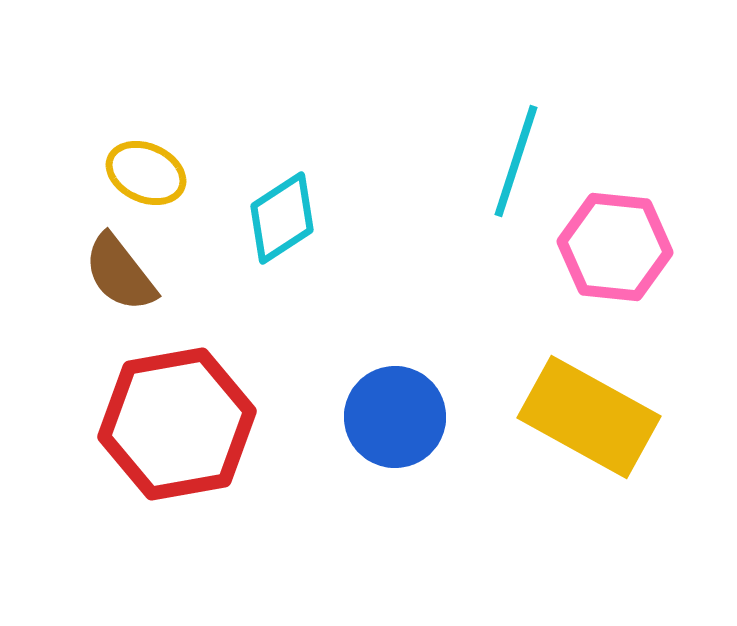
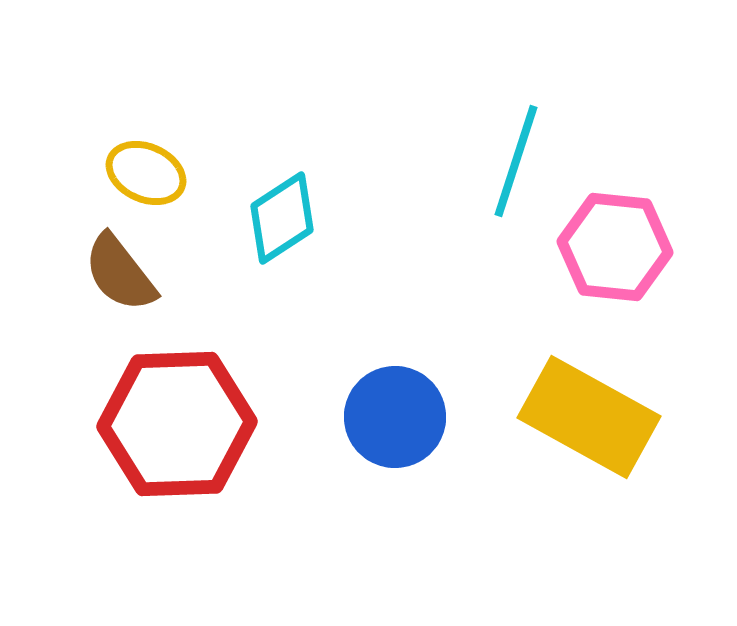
red hexagon: rotated 8 degrees clockwise
